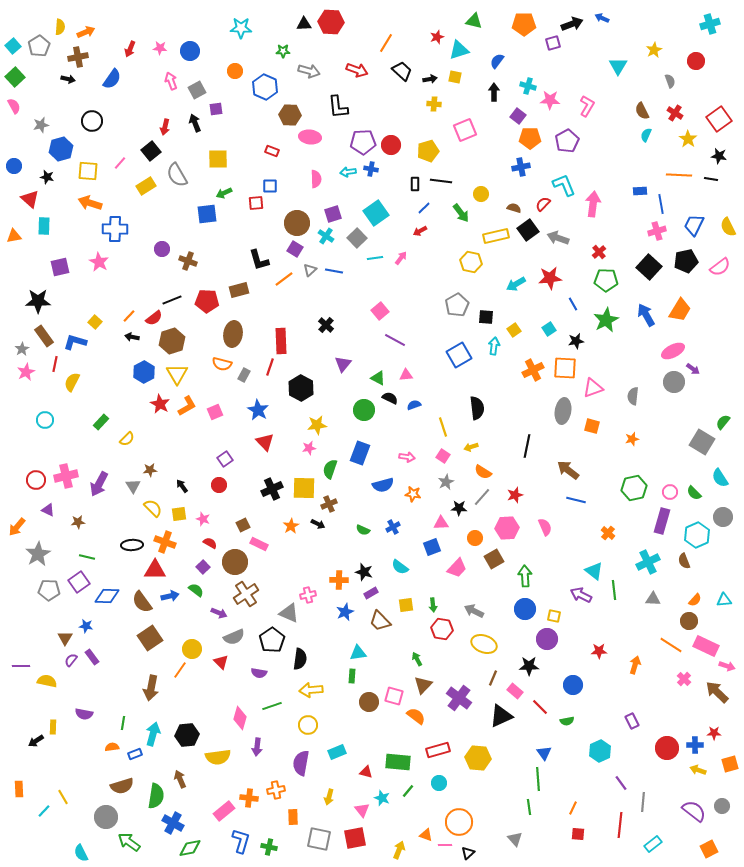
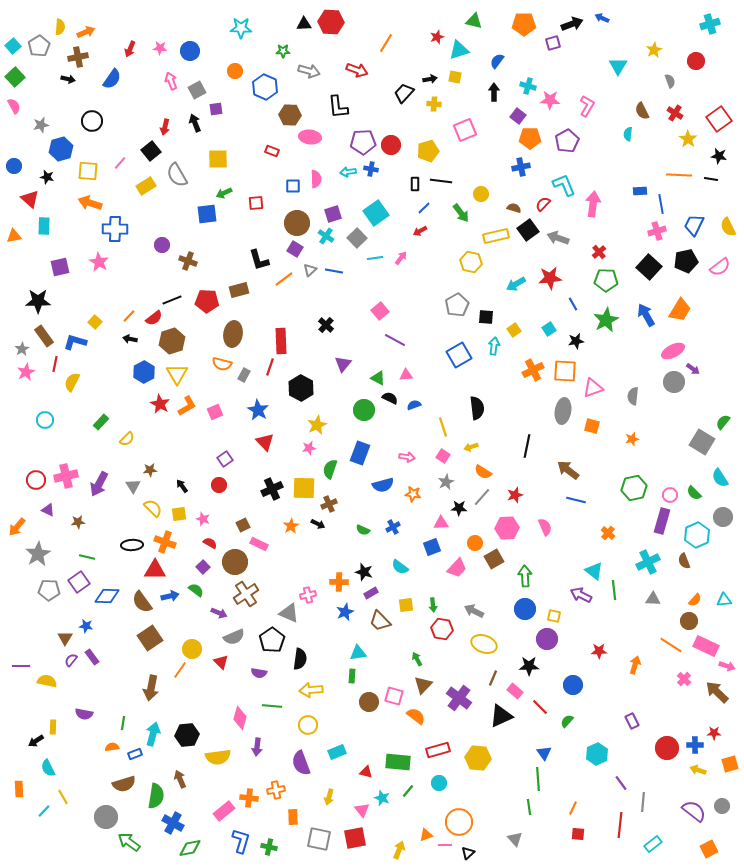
black trapezoid at (402, 71): moved 2 px right, 22 px down; rotated 90 degrees counterclockwise
cyan semicircle at (646, 135): moved 18 px left, 1 px up; rotated 16 degrees counterclockwise
blue square at (270, 186): moved 23 px right
purple circle at (162, 249): moved 4 px up
black arrow at (132, 337): moved 2 px left, 2 px down
orange square at (565, 368): moved 3 px down
yellow star at (317, 425): rotated 18 degrees counterclockwise
pink circle at (670, 492): moved 3 px down
orange circle at (475, 538): moved 5 px down
orange cross at (339, 580): moved 2 px down
green line at (272, 706): rotated 24 degrees clockwise
green semicircle at (567, 721): rotated 144 degrees clockwise
cyan hexagon at (600, 751): moved 3 px left, 3 px down
purple semicircle at (301, 763): rotated 30 degrees counterclockwise
brown semicircle at (122, 786): moved 2 px right, 2 px up
orange triangle at (426, 835): rotated 40 degrees counterclockwise
cyan semicircle at (81, 853): moved 33 px left, 85 px up
